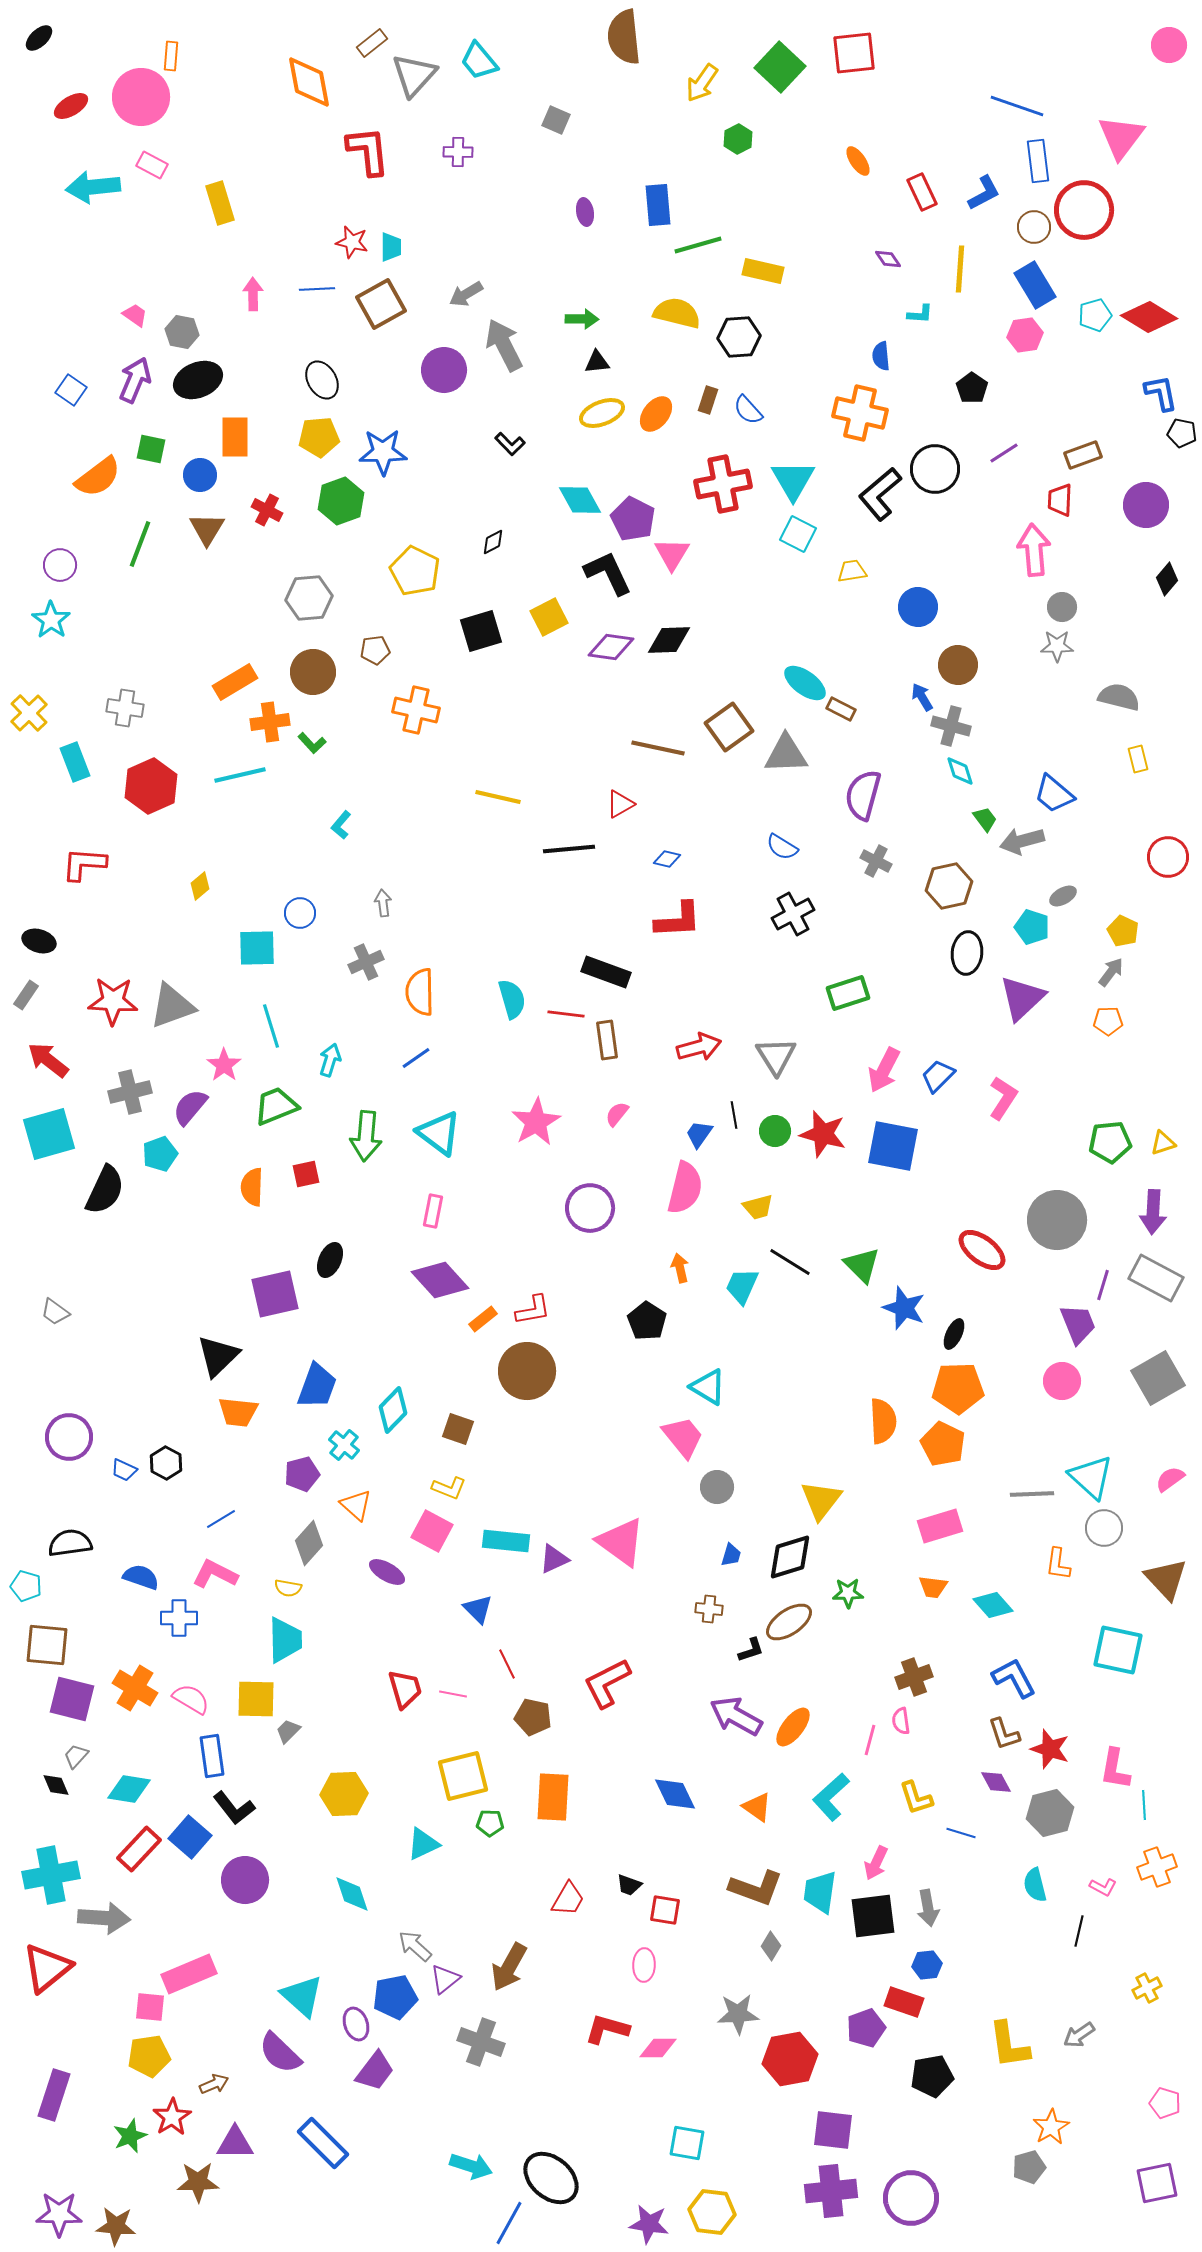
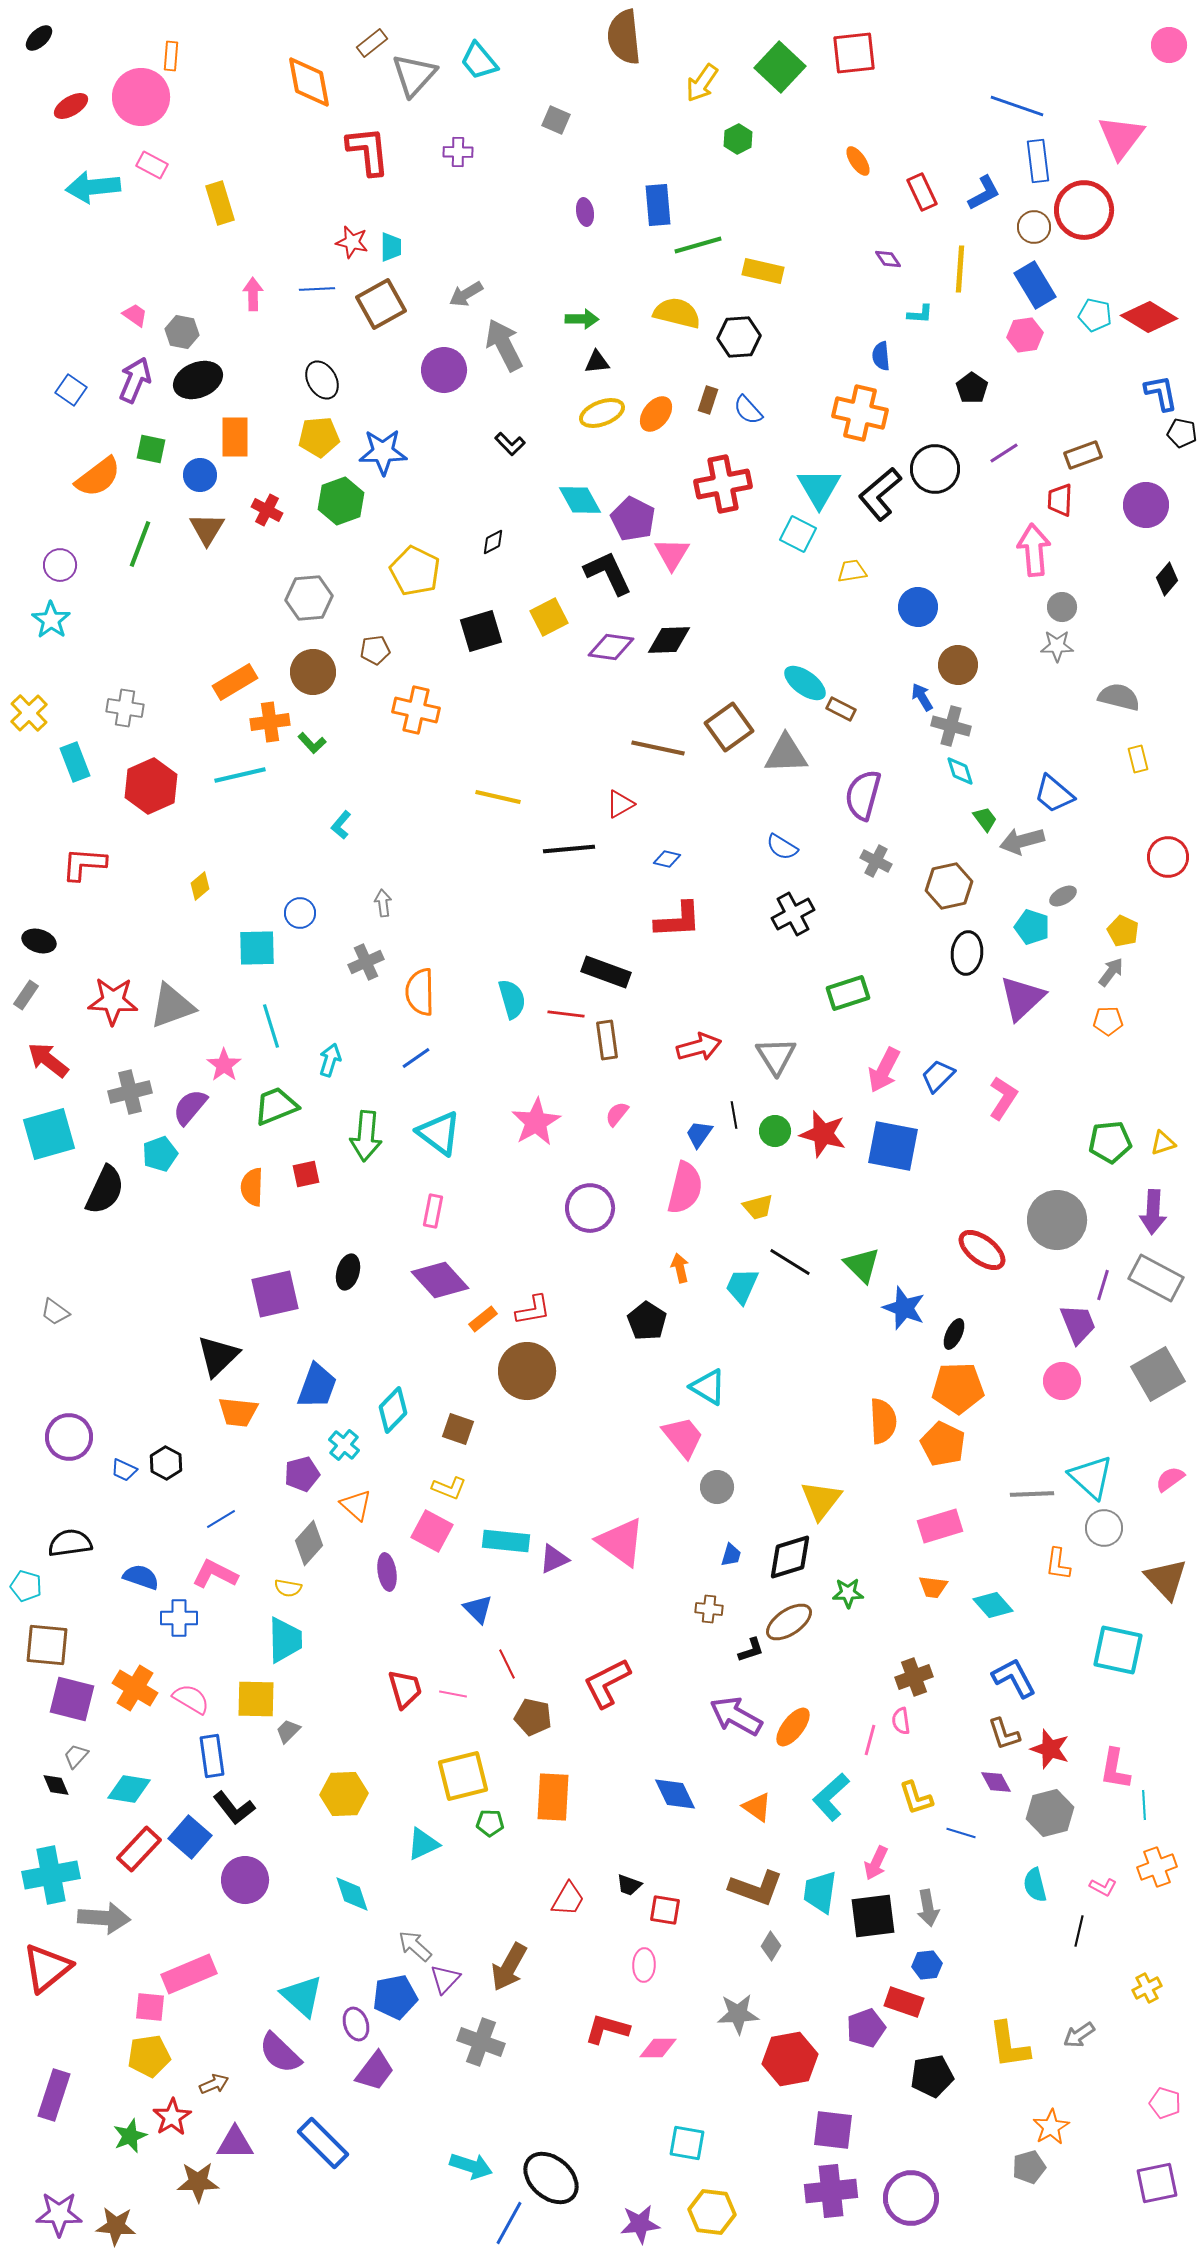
cyan pentagon at (1095, 315): rotated 28 degrees clockwise
cyan triangle at (793, 480): moved 26 px right, 8 px down
black ellipse at (330, 1260): moved 18 px right, 12 px down; rotated 8 degrees counterclockwise
gray square at (1158, 1378): moved 4 px up
purple ellipse at (387, 1572): rotated 51 degrees clockwise
purple triangle at (445, 1979): rotated 8 degrees counterclockwise
purple star at (649, 2224): moved 9 px left; rotated 15 degrees counterclockwise
